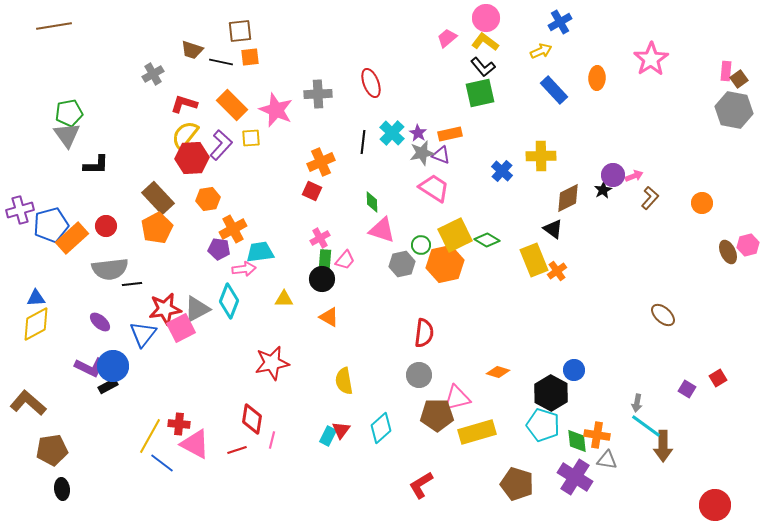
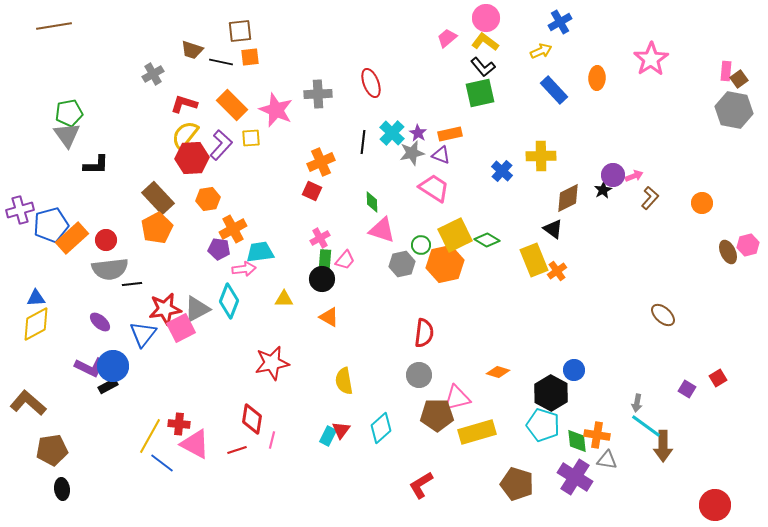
gray star at (422, 153): moved 10 px left
red circle at (106, 226): moved 14 px down
